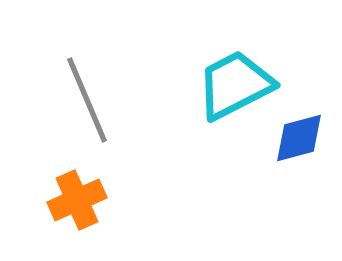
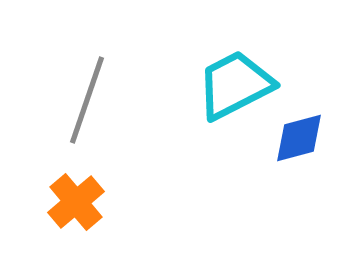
gray line: rotated 42 degrees clockwise
orange cross: moved 1 px left, 2 px down; rotated 16 degrees counterclockwise
